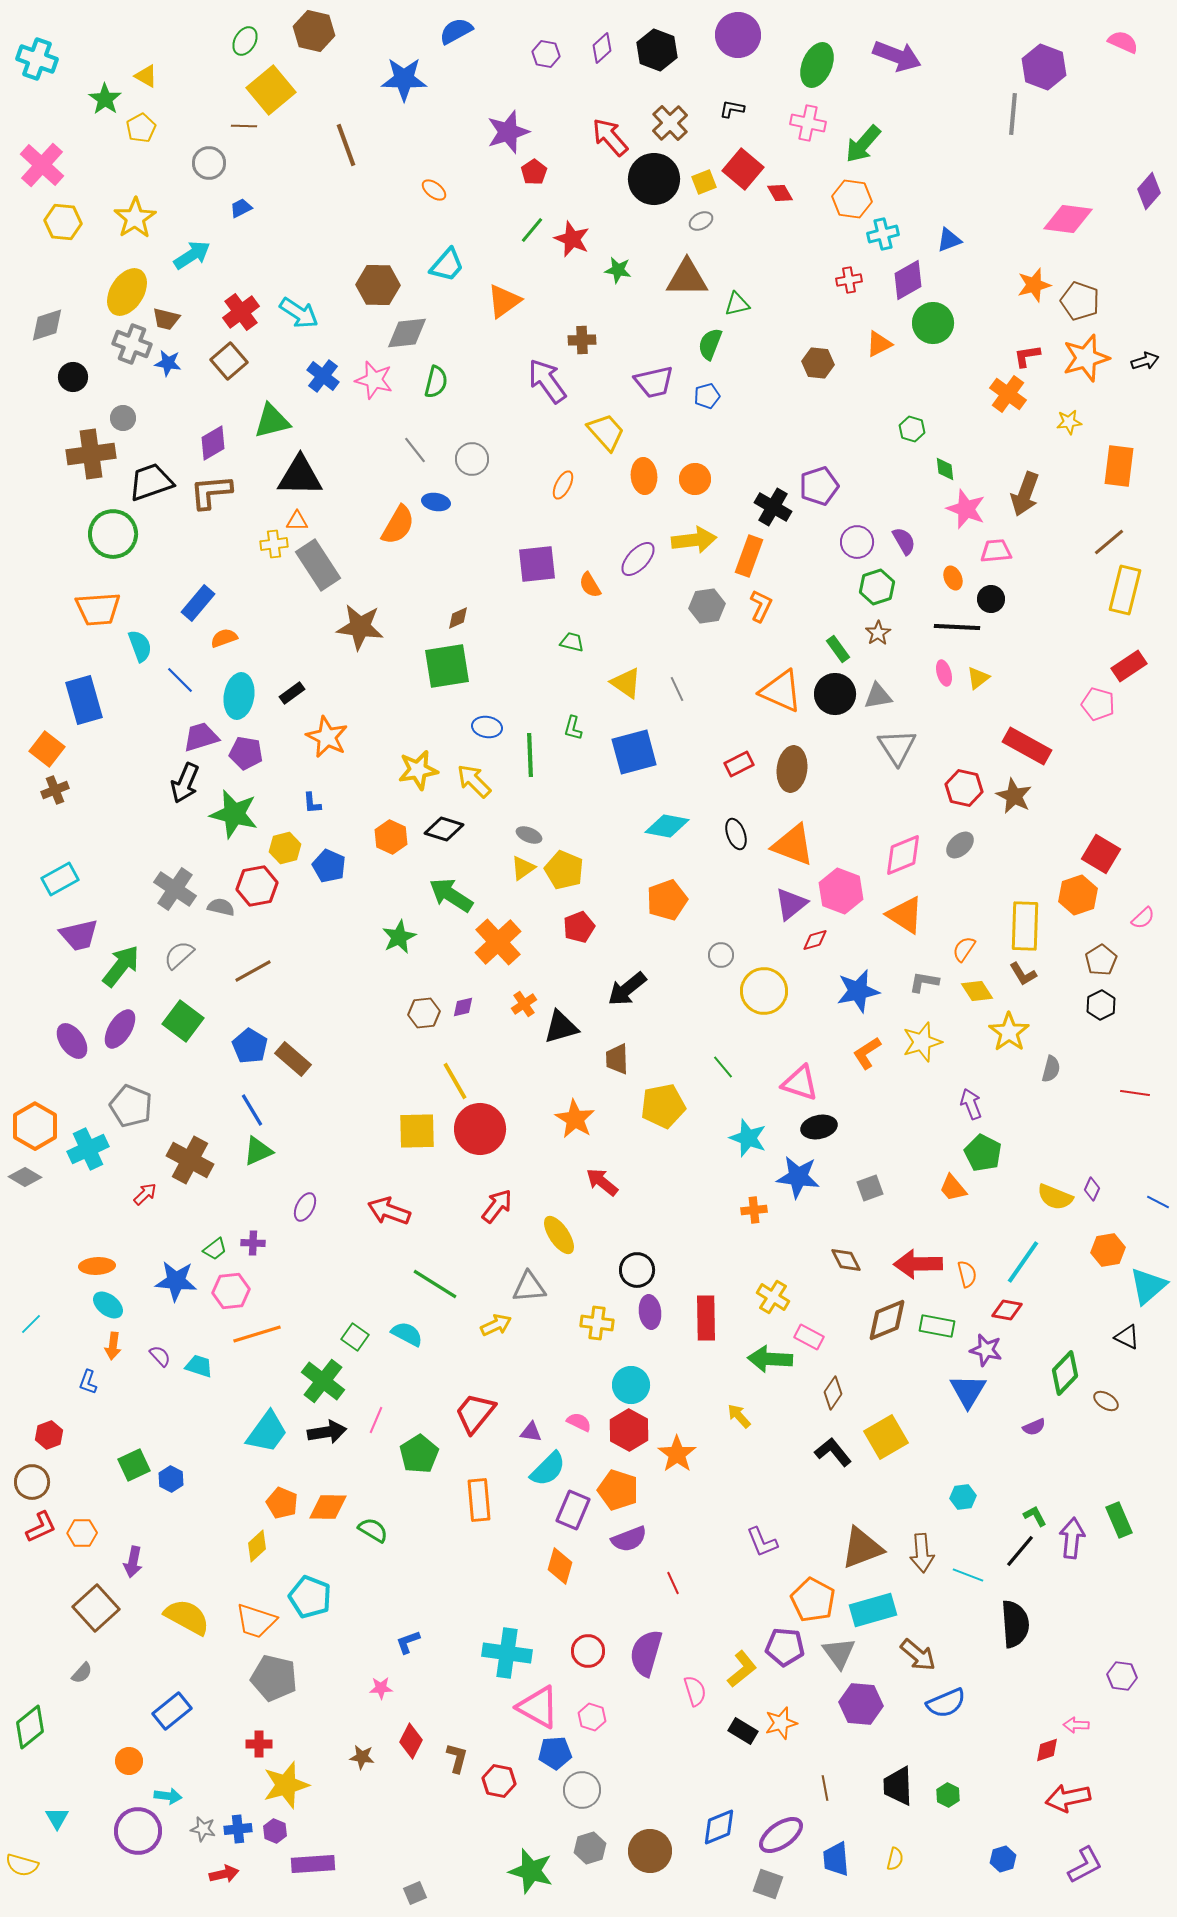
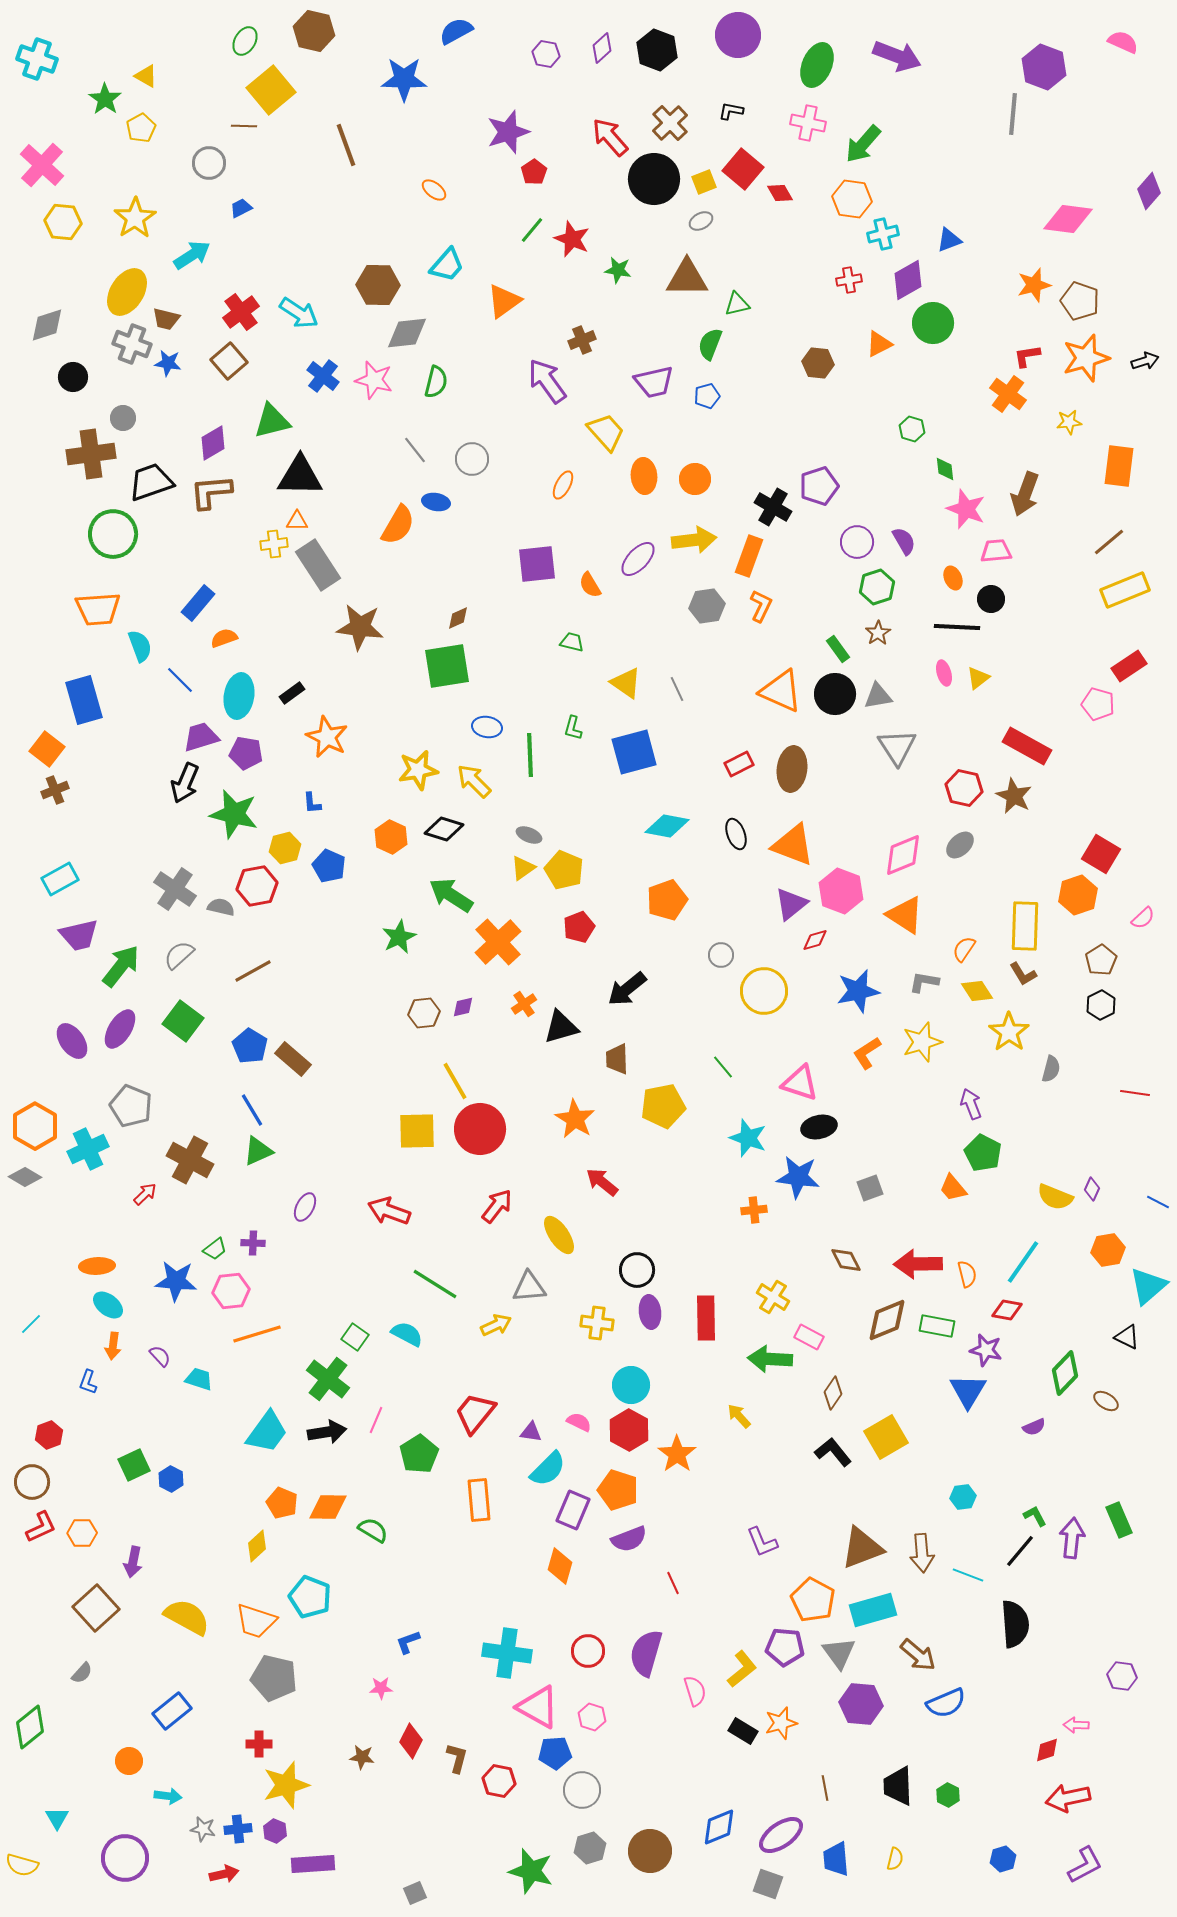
black L-shape at (732, 109): moved 1 px left, 2 px down
brown cross at (582, 340): rotated 20 degrees counterclockwise
yellow rectangle at (1125, 590): rotated 54 degrees clockwise
cyan trapezoid at (199, 1366): moved 13 px down
green cross at (323, 1381): moved 5 px right, 2 px up
purple circle at (138, 1831): moved 13 px left, 27 px down
